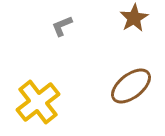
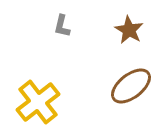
brown star: moved 5 px left, 12 px down; rotated 12 degrees counterclockwise
gray L-shape: rotated 55 degrees counterclockwise
